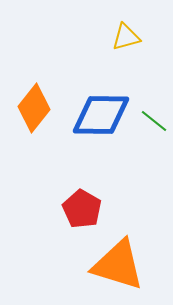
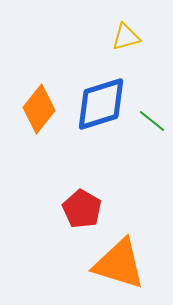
orange diamond: moved 5 px right, 1 px down
blue diamond: moved 11 px up; rotated 18 degrees counterclockwise
green line: moved 2 px left
orange triangle: moved 1 px right, 1 px up
